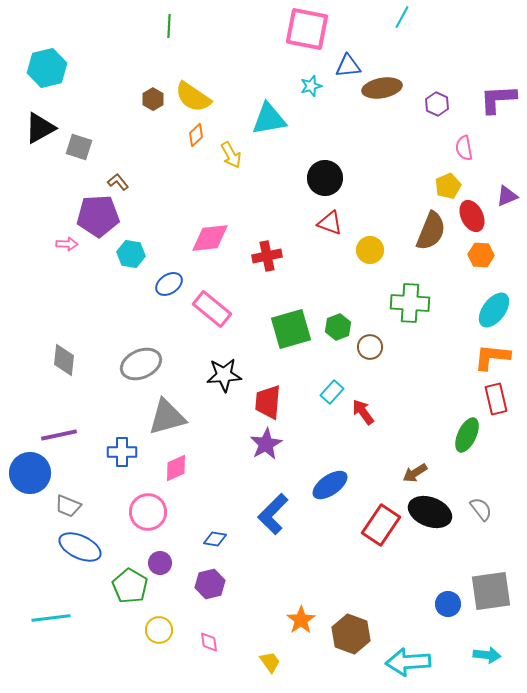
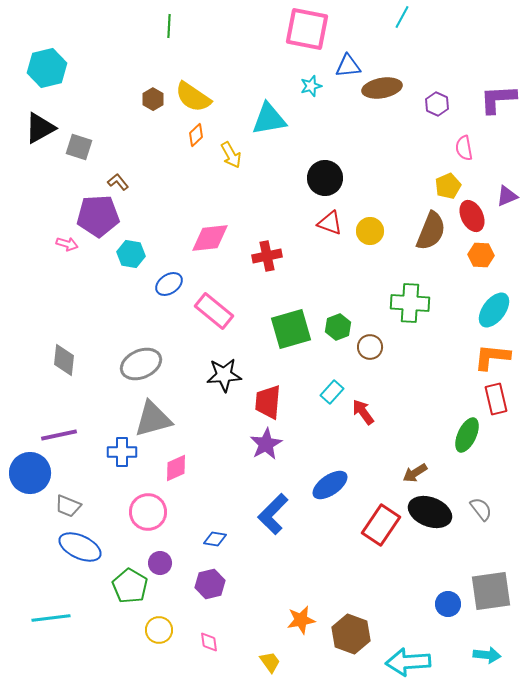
pink arrow at (67, 244): rotated 15 degrees clockwise
yellow circle at (370, 250): moved 19 px up
pink rectangle at (212, 309): moved 2 px right, 2 px down
gray triangle at (167, 417): moved 14 px left, 2 px down
orange star at (301, 620): rotated 24 degrees clockwise
